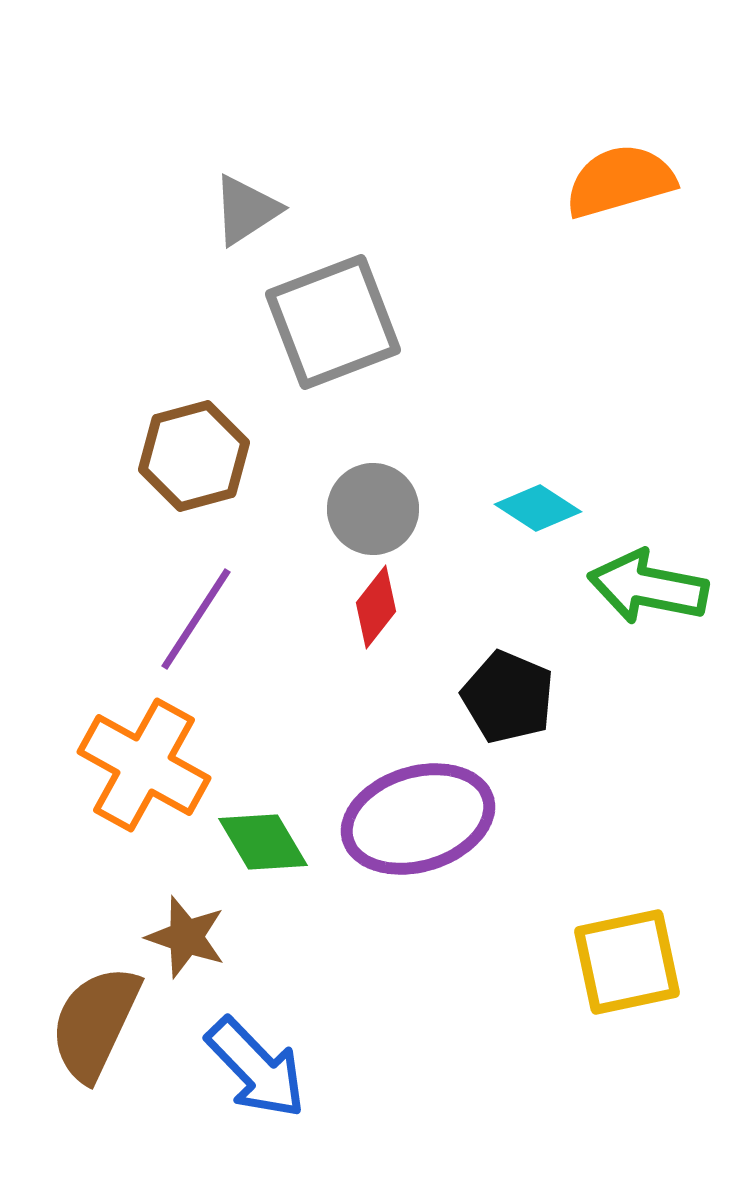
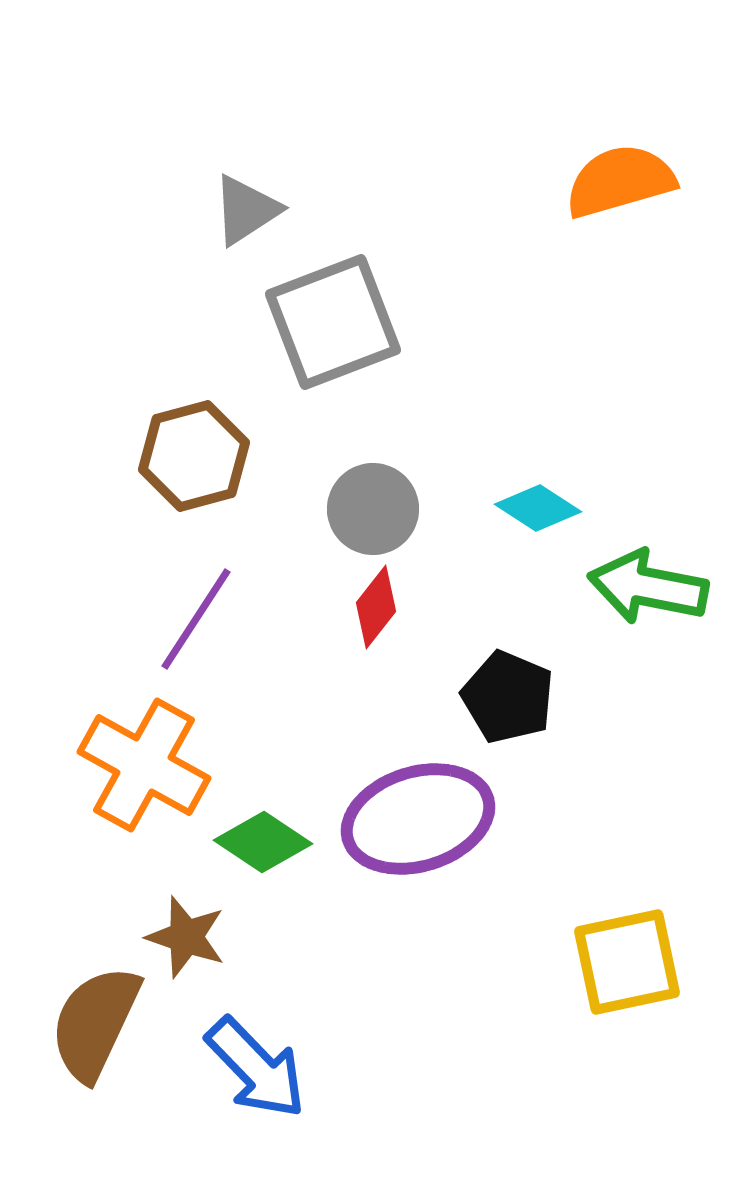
green diamond: rotated 26 degrees counterclockwise
